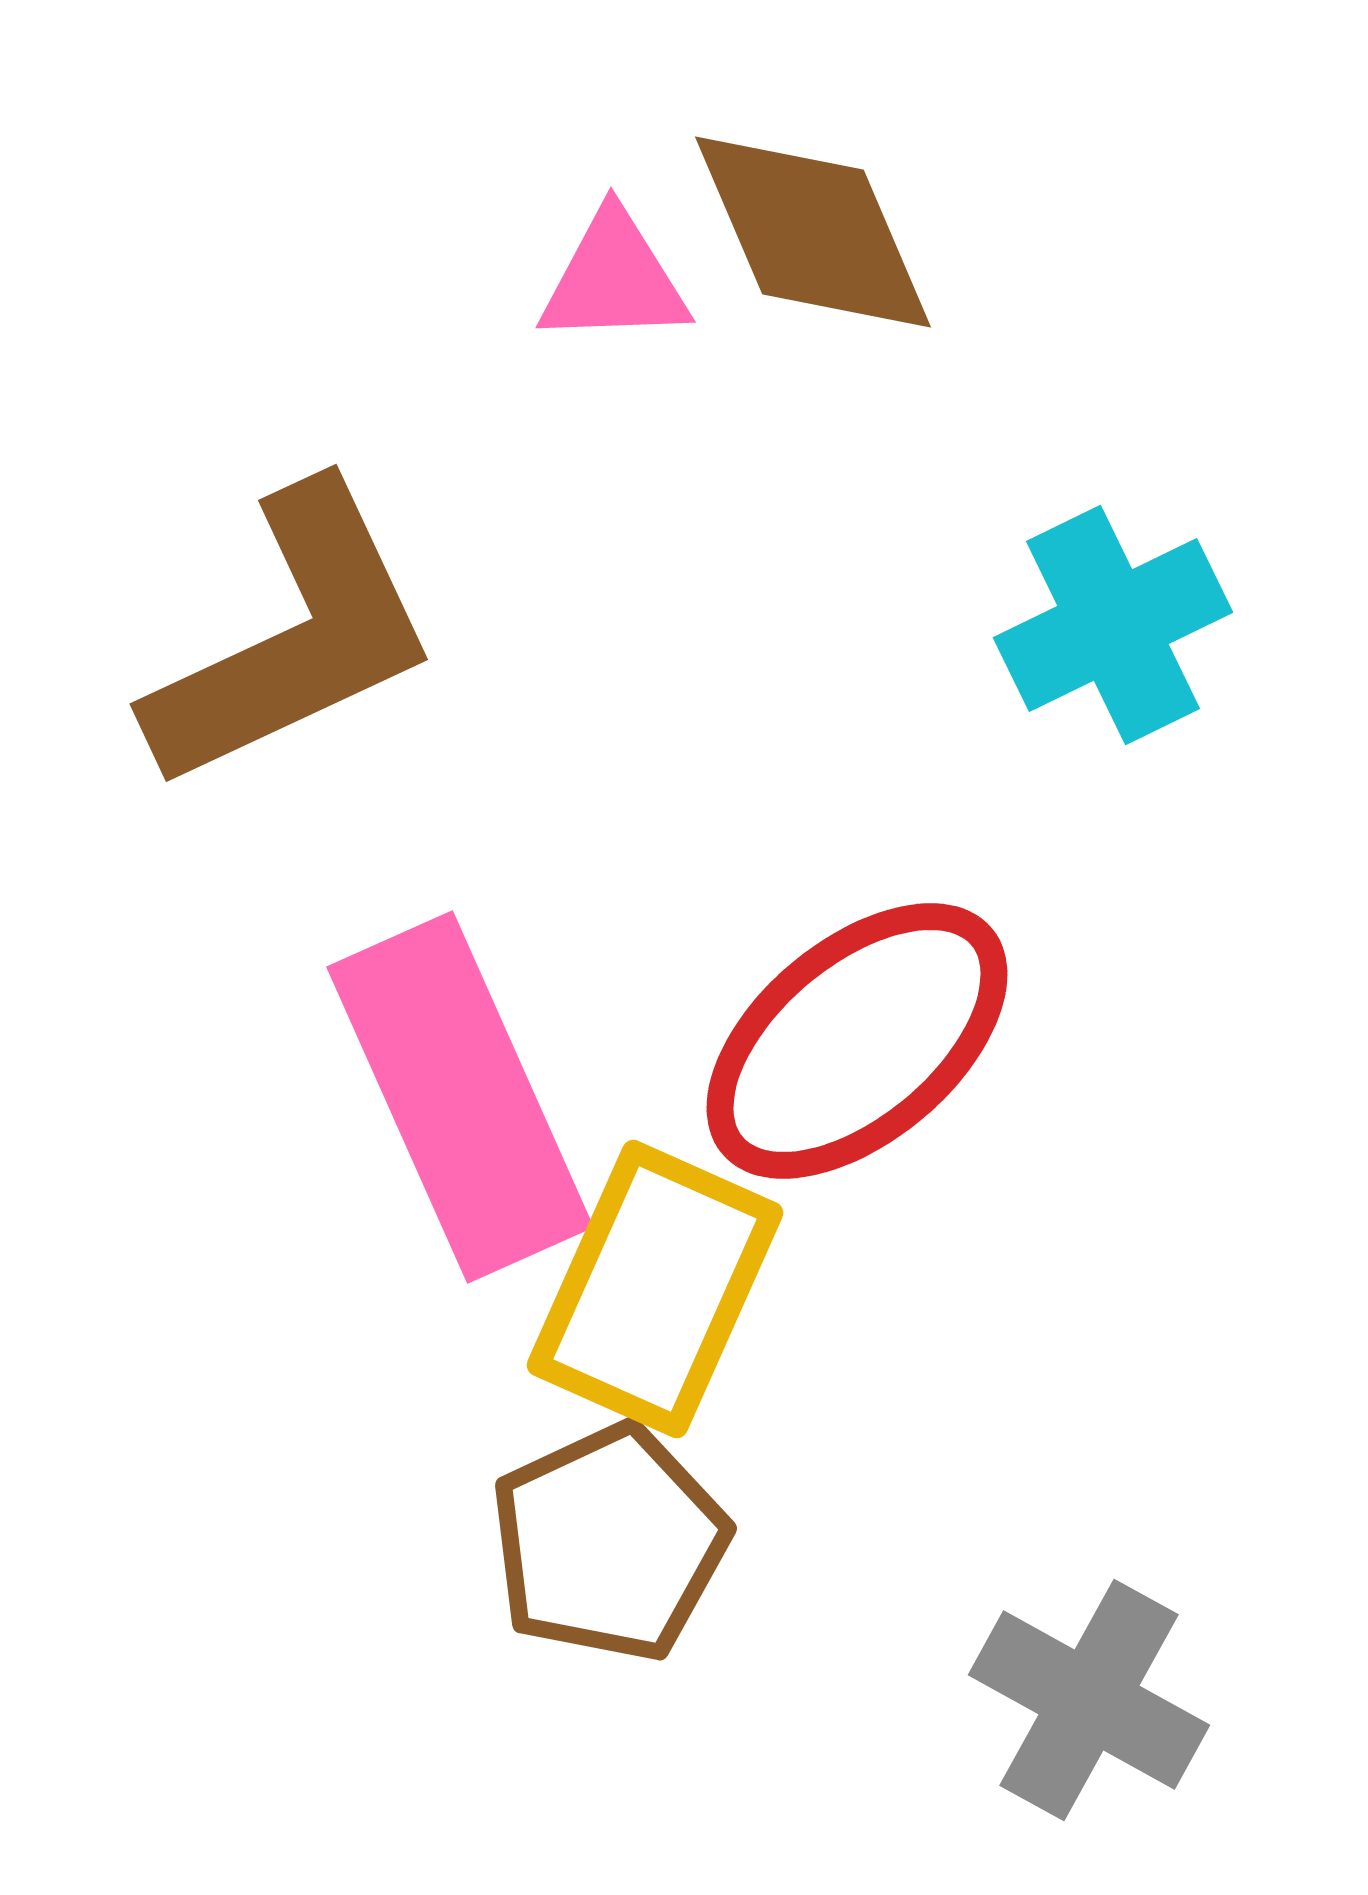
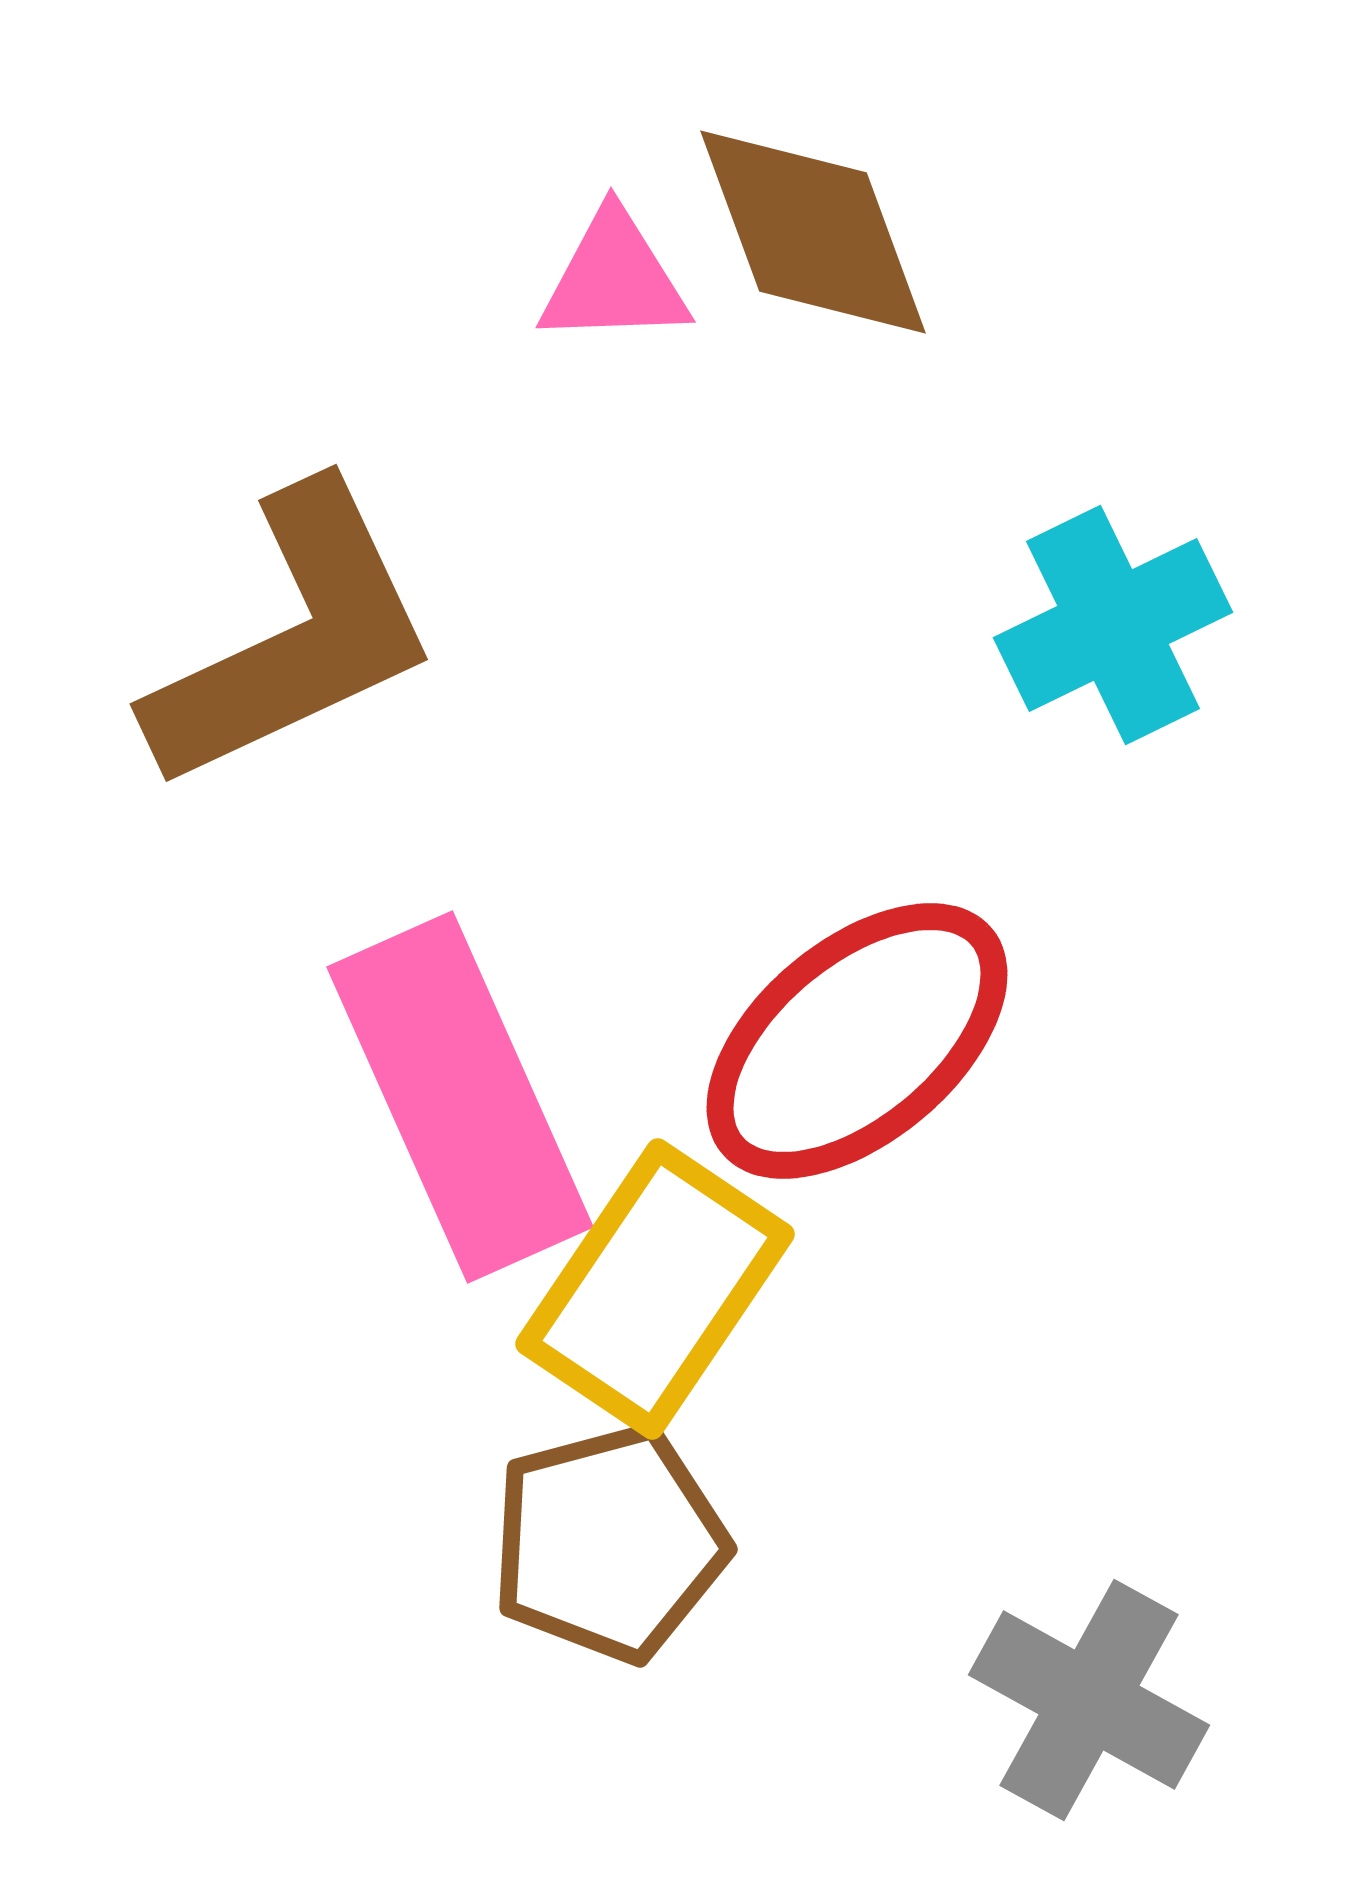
brown diamond: rotated 3 degrees clockwise
yellow rectangle: rotated 10 degrees clockwise
brown pentagon: rotated 10 degrees clockwise
